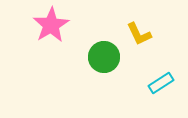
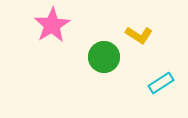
pink star: moved 1 px right
yellow L-shape: moved 1 px down; rotated 32 degrees counterclockwise
